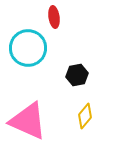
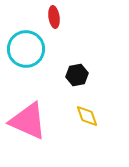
cyan circle: moved 2 px left, 1 px down
yellow diamond: moved 2 px right; rotated 60 degrees counterclockwise
